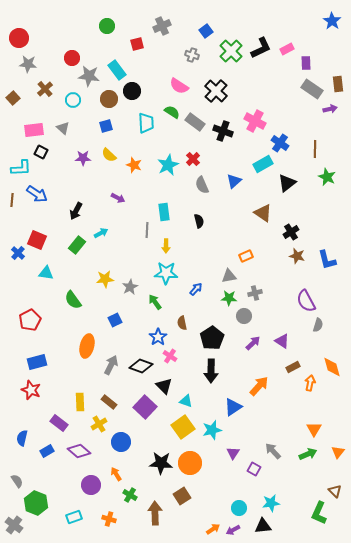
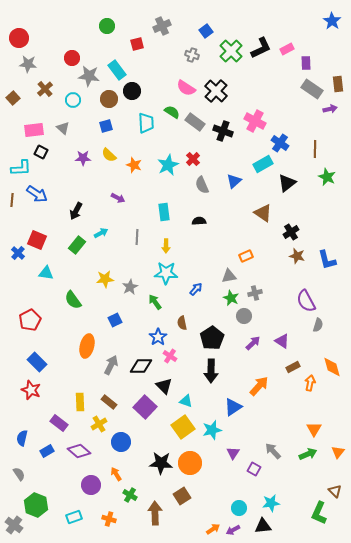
pink semicircle at (179, 86): moved 7 px right, 2 px down
black semicircle at (199, 221): rotated 80 degrees counterclockwise
gray line at (147, 230): moved 10 px left, 7 px down
green star at (229, 298): moved 2 px right; rotated 21 degrees clockwise
blue rectangle at (37, 362): rotated 60 degrees clockwise
black diamond at (141, 366): rotated 20 degrees counterclockwise
gray semicircle at (17, 481): moved 2 px right, 7 px up
green hexagon at (36, 503): moved 2 px down
